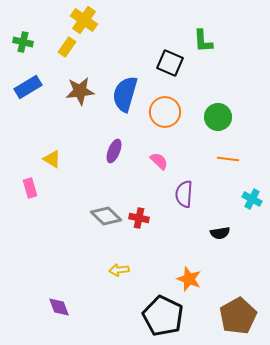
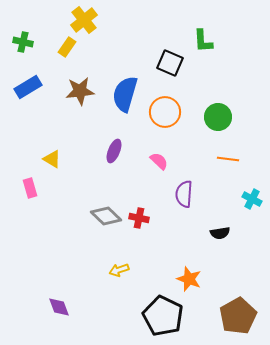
yellow cross: rotated 16 degrees clockwise
yellow arrow: rotated 12 degrees counterclockwise
